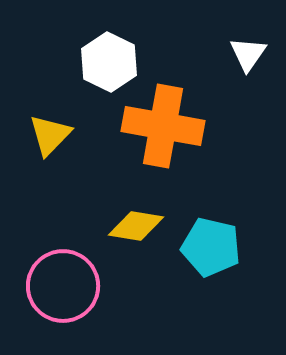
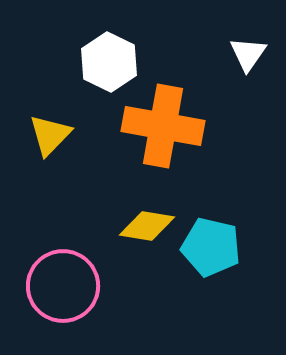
yellow diamond: moved 11 px right
